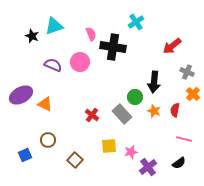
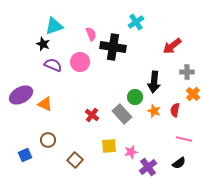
black star: moved 11 px right, 8 px down
gray cross: rotated 24 degrees counterclockwise
